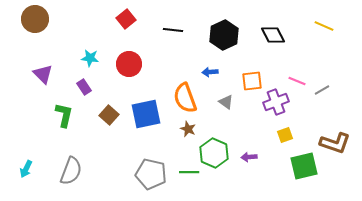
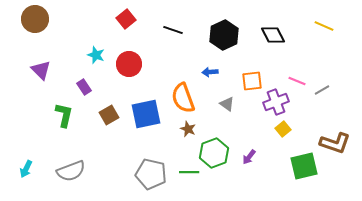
black line: rotated 12 degrees clockwise
cyan star: moved 6 px right, 3 px up; rotated 12 degrees clockwise
purple triangle: moved 2 px left, 4 px up
orange semicircle: moved 2 px left
gray triangle: moved 1 px right, 2 px down
brown square: rotated 18 degrees clockwise
yellow square: moved 2 px left, 6 px up; rotated 21 degrees counterclockwise
green hexagon: rotated 16 degrees clockwise
purple arrow: rotated 49 degrees counterclockwise
gray semicircle: rotated 48 degrees clockwise
